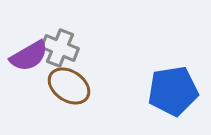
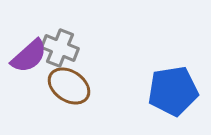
purple semicircle: rotated 12 degrees counterclockwise
